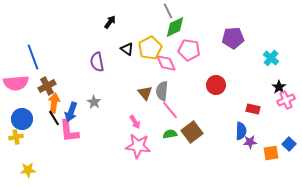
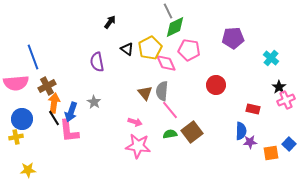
pink arrow: rotated 40 degrees counterclockwise
